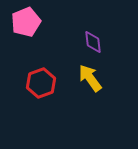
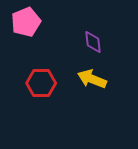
yellow arrow: moved 2 px right, 1 px down; rotated 32 degrees counterclockwise
red hexagon: rotated 20 degrees clockwise
